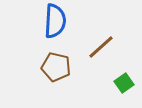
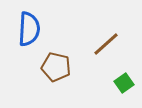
blue semicircle: moved 26 px left, 8 px down
brown line: moved 5 px right, 3 px up
